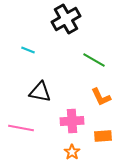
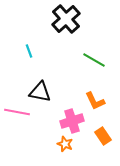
black cross: rotated 12 degrees counterclockwise
cyan line: moved 1 px right, 1 px down; rotated 48 degrees clockwise
orange L-shape: moved 6 px left, 4 px down
pink cross: rotated 15 degrees counterclockwise
pink line: moved 4 px left, 16 px up
orange rectangle: rotated 60 degrees clockwise
orange star: moved 7 px left, 8 px up; rotated 14 degrees counterclockwise
